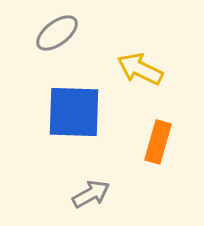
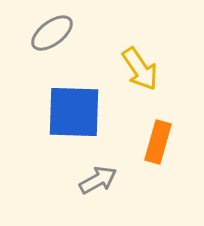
gray ellipse: moved 5 px left
yellow arrow: rotated 150 degrees counterclockwise
gray arrow: moved 7 px right, 14 px up
